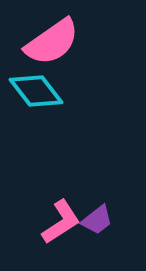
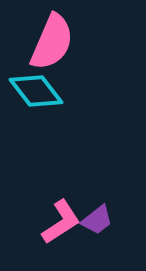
pink semicircle: rotated 32 degrees counterclockwise
